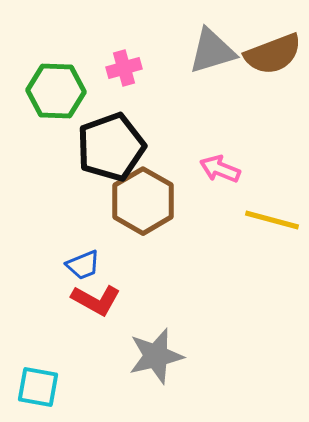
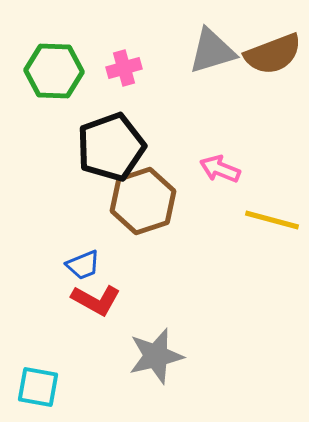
green hexagon: moved 2 px left, 20 px up
brown hexagon: rotated 12 degrees clockwise
